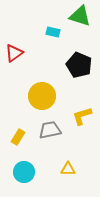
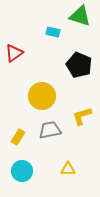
cyan circle: moved 2 px left, 1 px up
